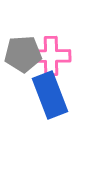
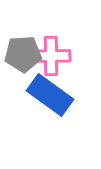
blue rectangle: rotated 33 degrees counterclockwise
